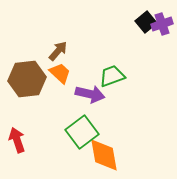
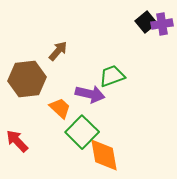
purple cross: rotated 10 degrees clockwise
orange trapezoid: moved 35 px down
green square: rotated 8 degrees counterclockwise
red arrow: moved 1 px down; rotated 25 degrees counterclockwise
